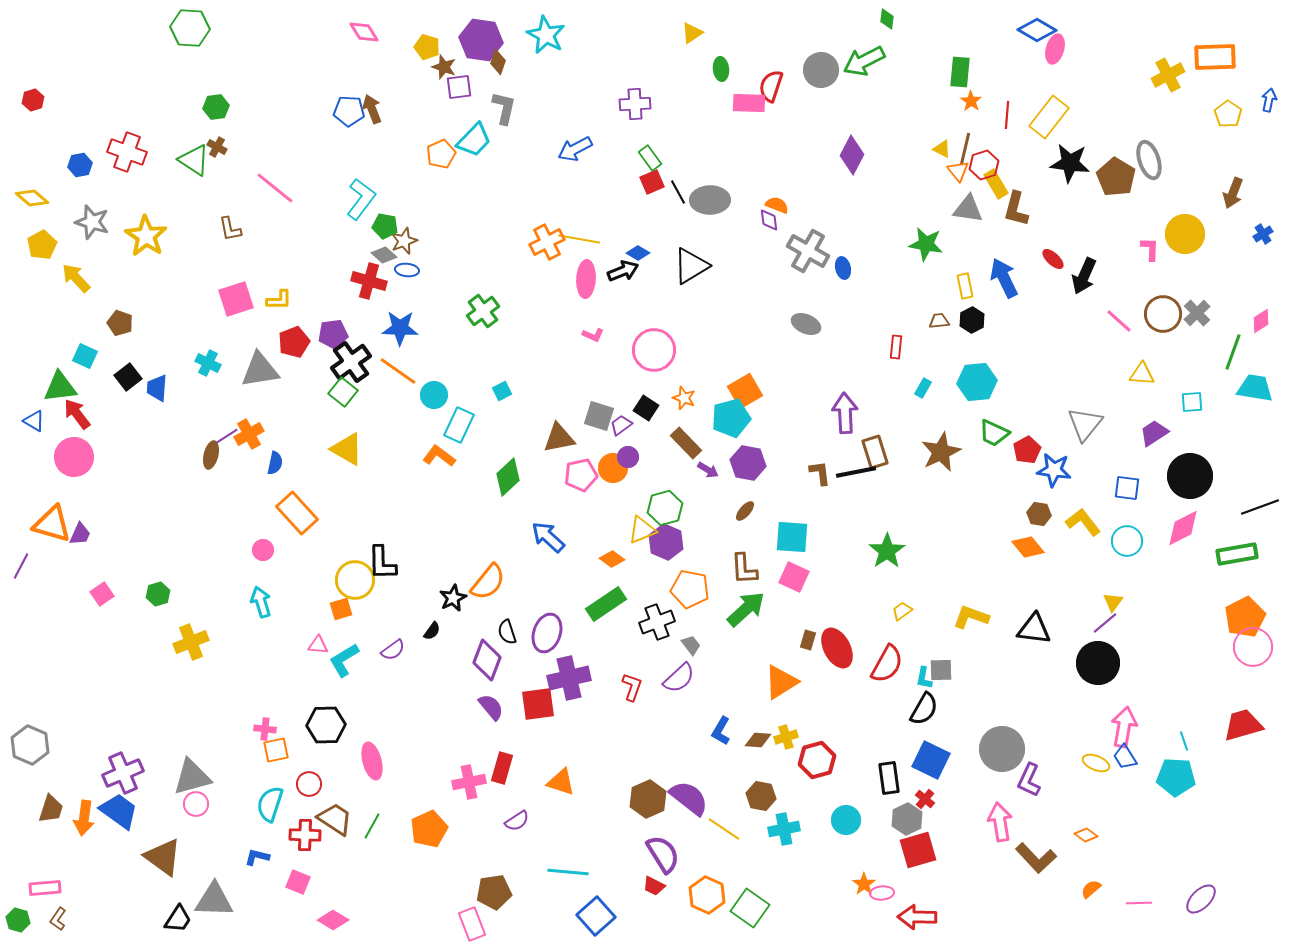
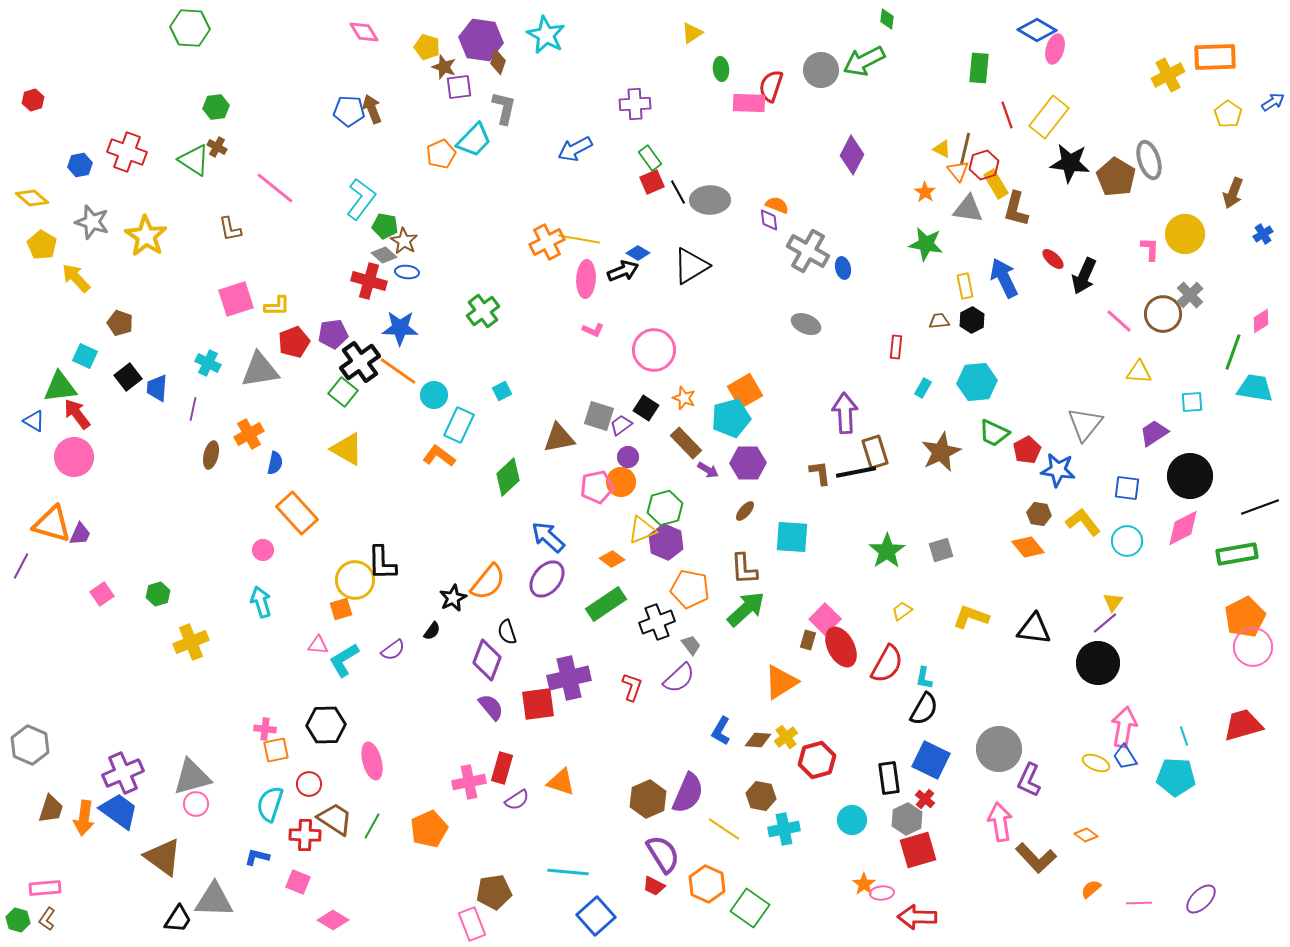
green rectangle at (960, 72): moved 19 px right, 4 px up
blue arrow at (1269, 100): moved 4 px right, 2 px down; rotated 45 degrees clockwise
orange star at (971, 101): moved 46 px left, 91 px down
red line at (1007, 115): rotated 24 degrees counterclockwise
brown star at (404, 241): rotated 20 degrees counterclockwise
yellow pentagon at (42, 245): rotated 12 degrees counterclockwise
blue ellipse at (407, 270): moved 2 px down
yellow L-shape at (279, 300): moved 2 px left, 6 px down
gray cross at (1197, 313): moved 7 px left, 18 px up
pink L-shape at (593, 335): moved 5 px up
black cross at (351, 362): moved 9 px right
yellow triangle at (1142, 374): moved 3 px left, 2 px up
purple line at (227, 436): moved 34 px left, 27 px up; rotated 45 degrees counterclockwise
purple hexagon at (748, 463): rotated 12 degrees counterclockwise
orange circle at (613, 468): moved 8 px right, 14 px down
blue star at (1054, 470): moved 4 px right
pink pentagon at (581, 475): moved 16 px right, 12 px down
pink square at (794, 577): moved 31 px right, 42 px down; rotated 20 degrees clockwise
purple ellipse at (547, 633): moved 54 px up; rotated 21 degrees clockwise
red ellipse at (837, 648): moved 4 px right, 1 px up
gray square at (941, 670): moved 120 px up; rotated 15 degrees counterclockwise
yellow cross at (786, 737): rotated 20 degrees counterclockwise
cyan line at (1184, 741): moved 5 px up
gray circle at (1002, 749): moved 3 px left
purple semicircle at (689, 798): moved 1 px left, 5 px up; rotated 75 degrees clockwise
cyan circle at (846, 820): moved 6 px right
purple semicircle at (517, 821): moved 21 px up
orange hexagon at (707, 895): moved 11 px up
brown L-shape at (58, 919): moved 11 px left
